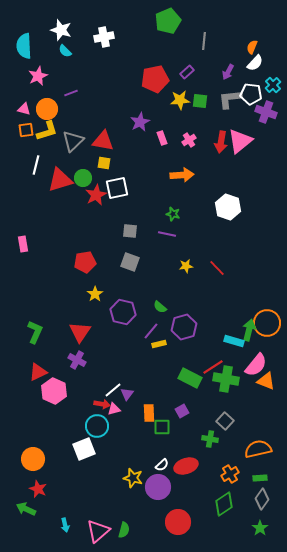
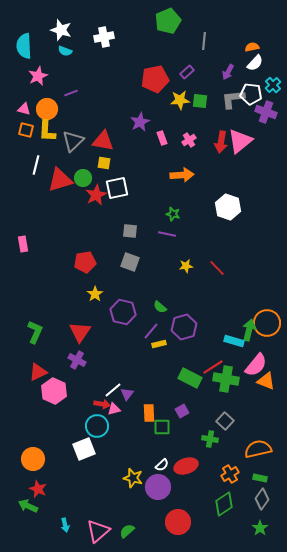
orange semicircle at (252, 47): rotated 56 degrees clockwise
cyan semicircle at (65, 51): rotated 24 degrees counterclockwise
gray L-shape at (230, 99): moved 3 px right
orange square at (26, 130): rotated 21 degrees clockwise
yellow L-shape at (47, 131): rotated 110 degrees clockwise
green rectangle at (260, 478): rotated 16 degrees clockwise
green arrow at (26, 509): moved 2 px right, 3 px up
green semicircle at (124, 530): moved 3 px right, 1 px down; rotated 147 degrees counterclockwise
